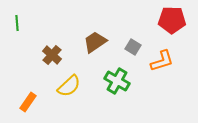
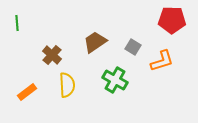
green cross: moved 2 px left, 1 px up
yellow semicircle: moved 2 px left, 1 px up; rotated 50 degrees counterclockwise
orange rectangle: moved 1 px left, 10 px up; rotated 18 degrees clockwise
